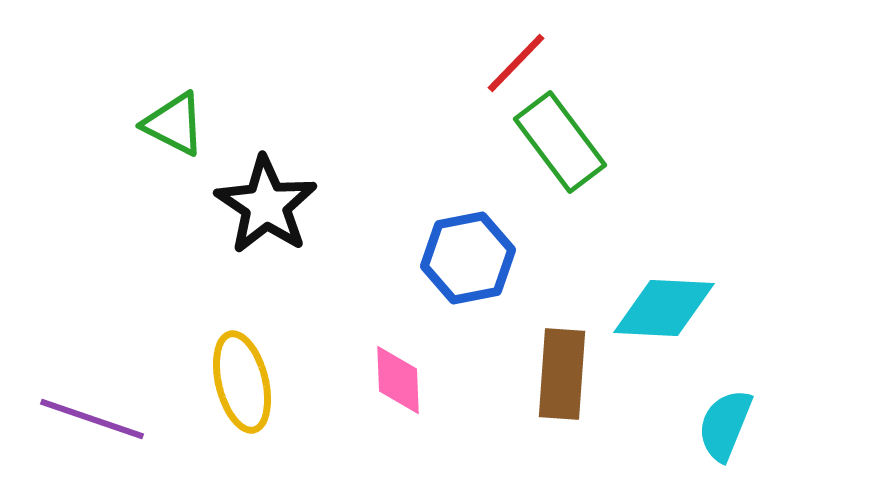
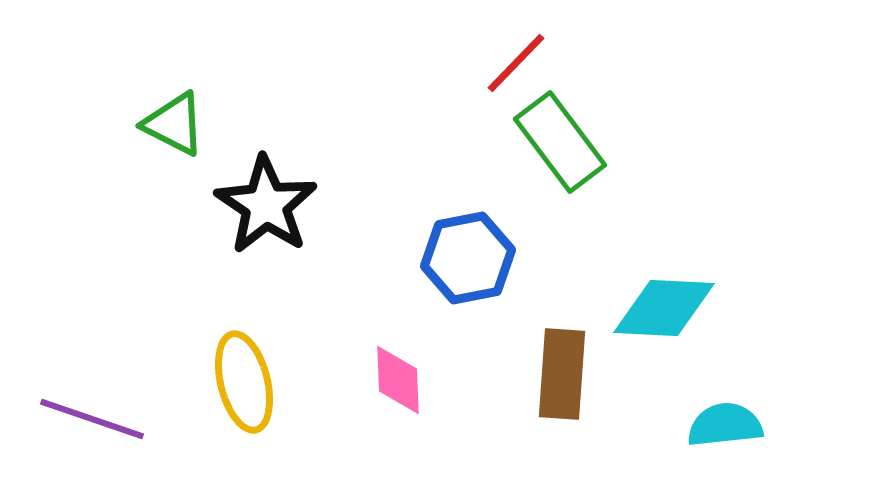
yellow ellipse: moved 2 px right
cyan semicircle: rotated 62 degrees clockwise
